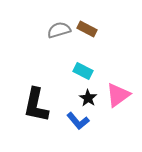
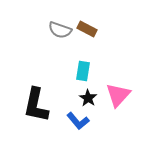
gray semicircle: moved 1 px right; rotated 145 degrees counterclockwise
cyan rectangle: rotated 72 degrees clockwise
pink triangle: rotated 12 degrees counterclockwise
